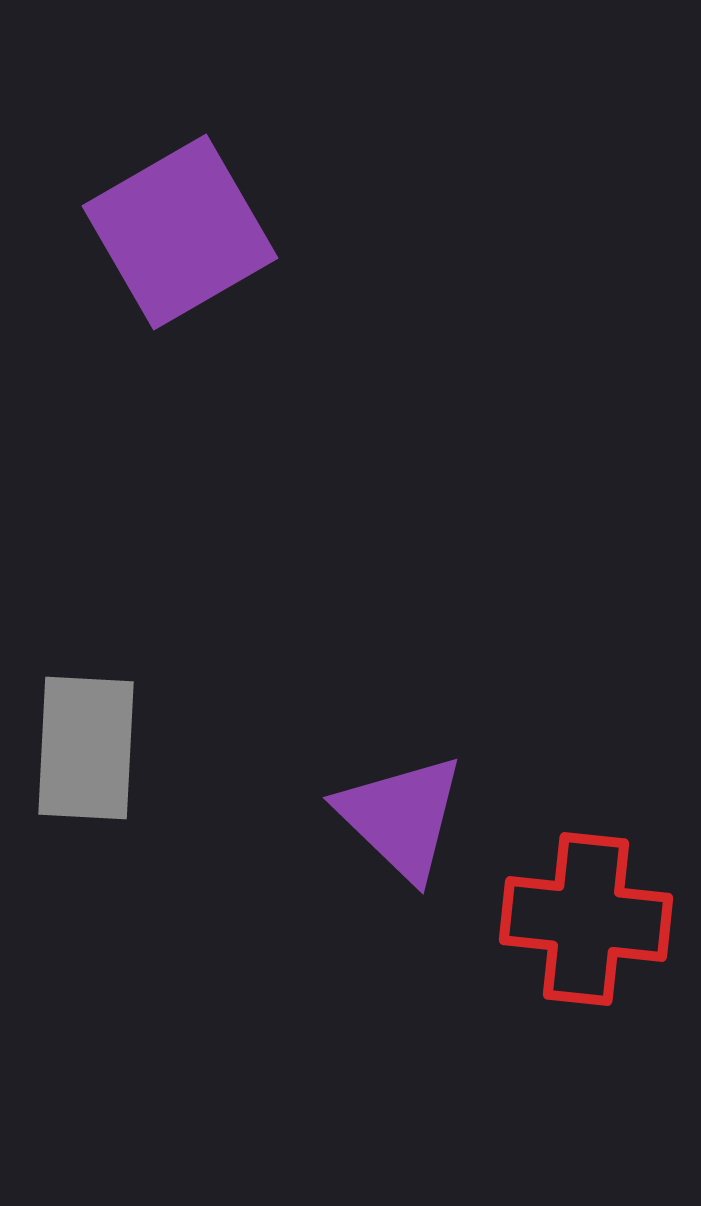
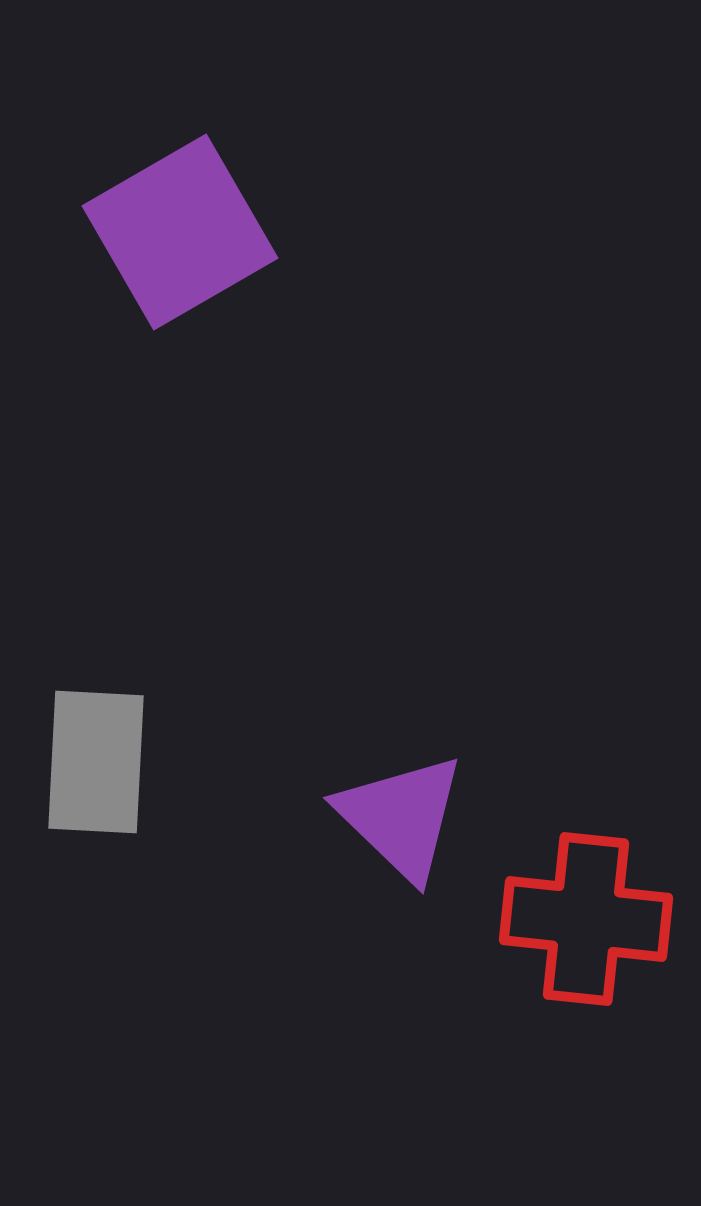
gray rectangle: moved 10 px right, 14 px down
